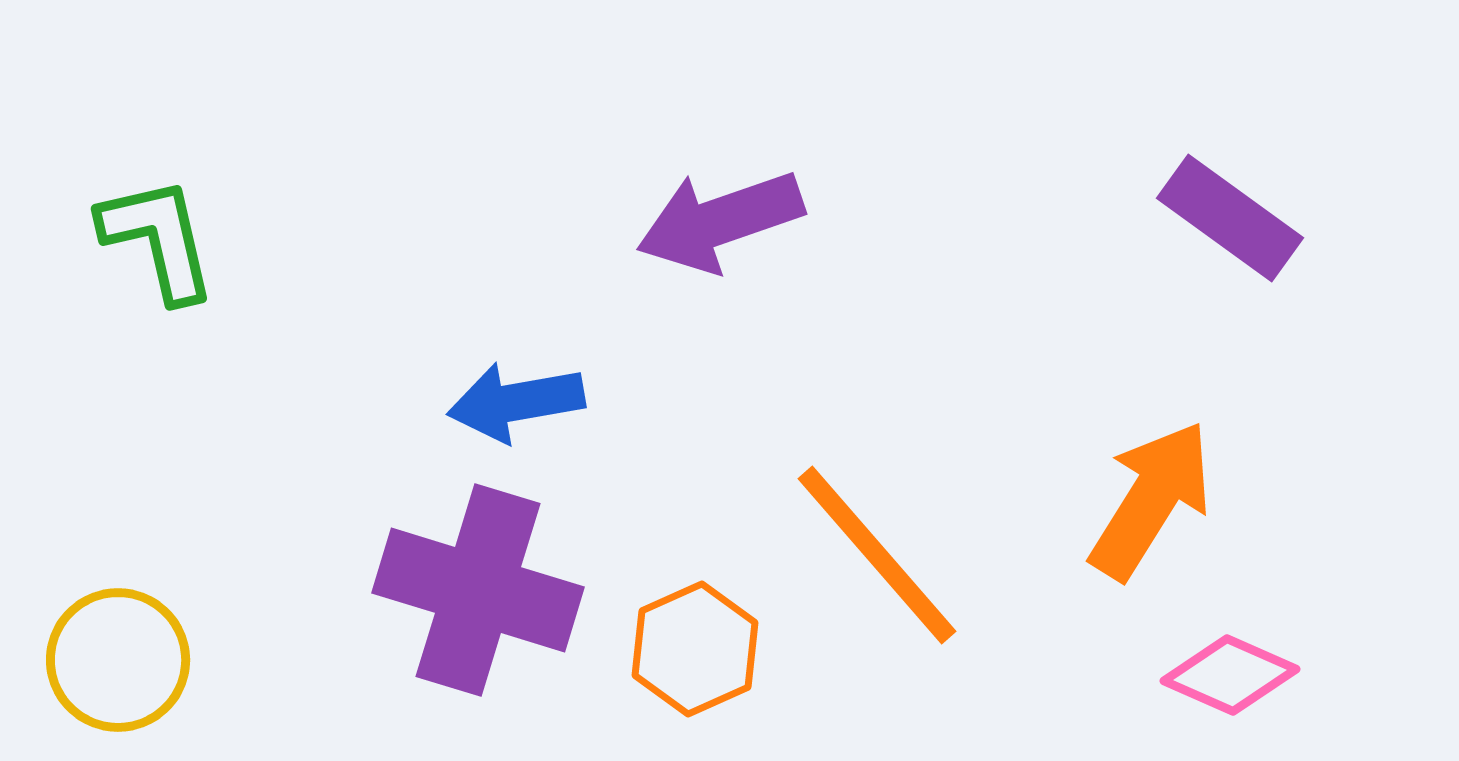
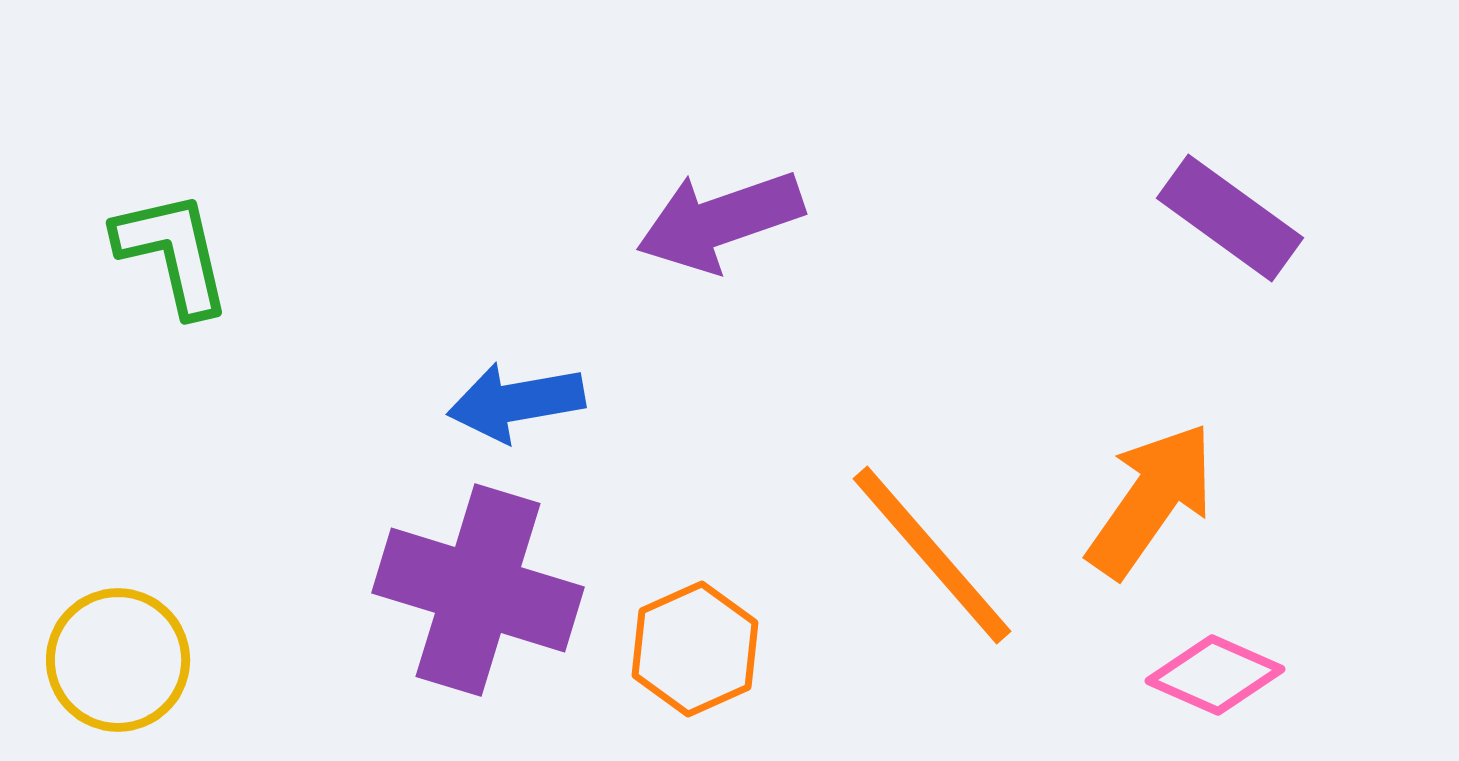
green L-shape: moved 15 px right, 14 px down
orange arrow: rotated 3 degrees clockwise
orange line: moved 55 px right
pink diamond: moved 15 px left
